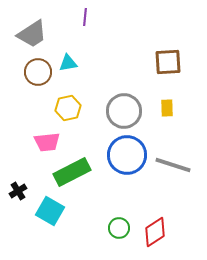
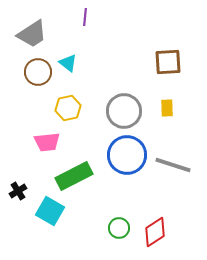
cyan triangle: rotated 48 degrees clockwise
green rectangle: moved 2 px right, 4 px down
